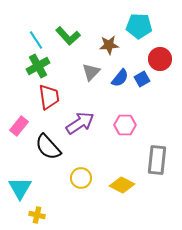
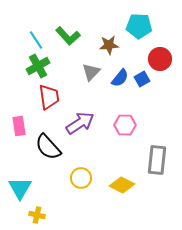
pink rectangle: rotated 48 degrees counterclockwise
